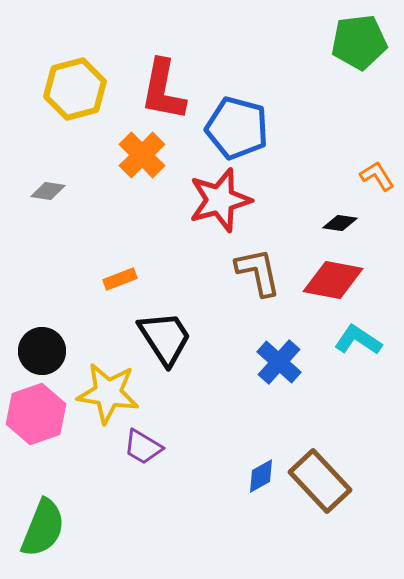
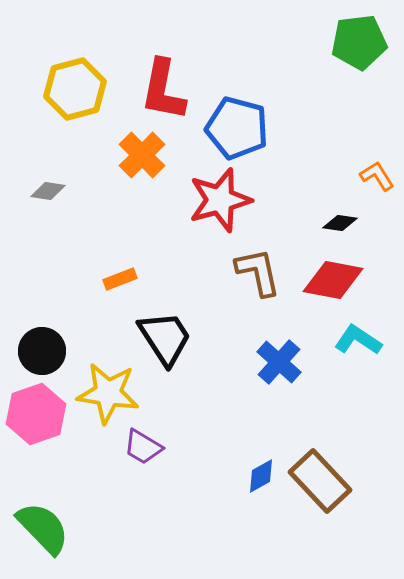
green semicircle: rotated 66 degrees counterclockwise
